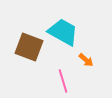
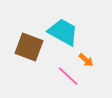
pink line: moved 5 px right, 5 px up; rotated 30 degrees counterclockwise
